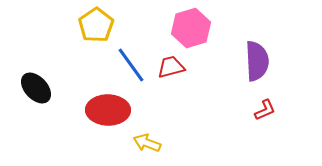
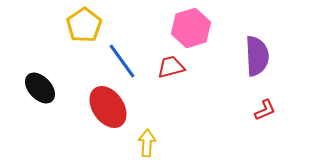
yellow pentagon: moved 12 px left
purple semicircle: moved 5 px up
blue line: moved 9 px left, 4 px up
black ellipse: moved 4 px right
red ellipse: moved 3 px up; rotated 54 degrees clockwise
yellow arrow: rotated 72 degrees clockwise
